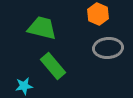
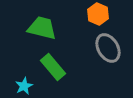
gray ellipse: rotated 64 degrees clockwise
green rectangle: moved 1 px down
cyan star: rotated 18 degrees counterclockwise
